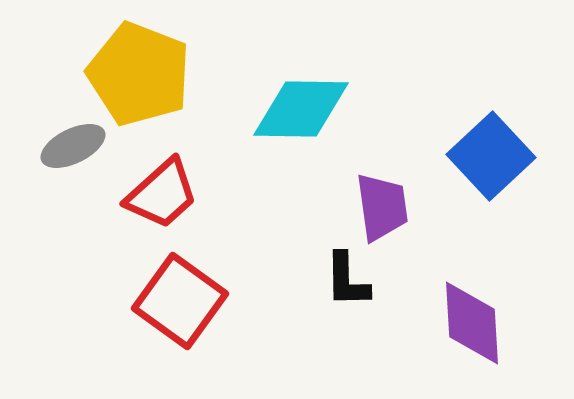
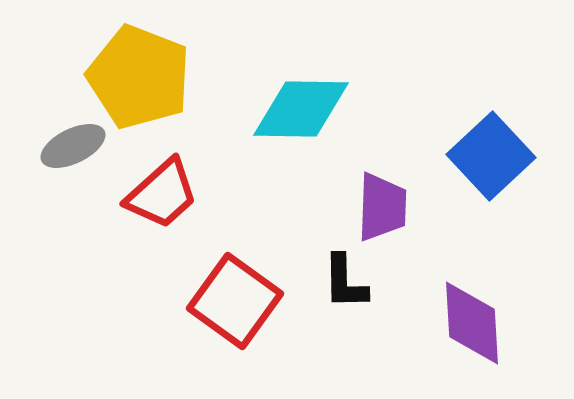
yellow pentagon: moved 3 px down
purple trapezoid: rotated 10 degrees clockwise
black L-shape: moved 2 px left, 2 px down
red square: moved 55 px right
